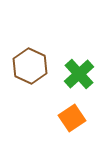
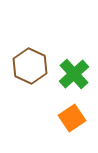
green cross: moved 5 px left
